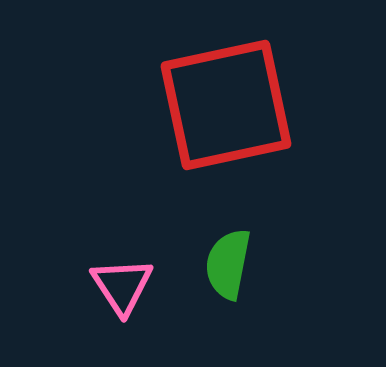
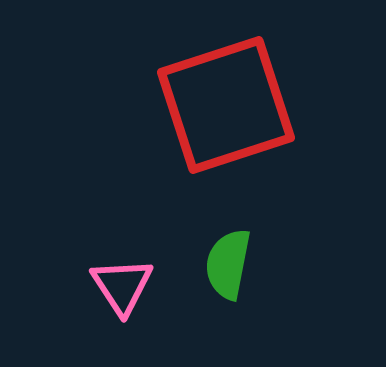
red square: rotated 6 degrees counterclockwise
